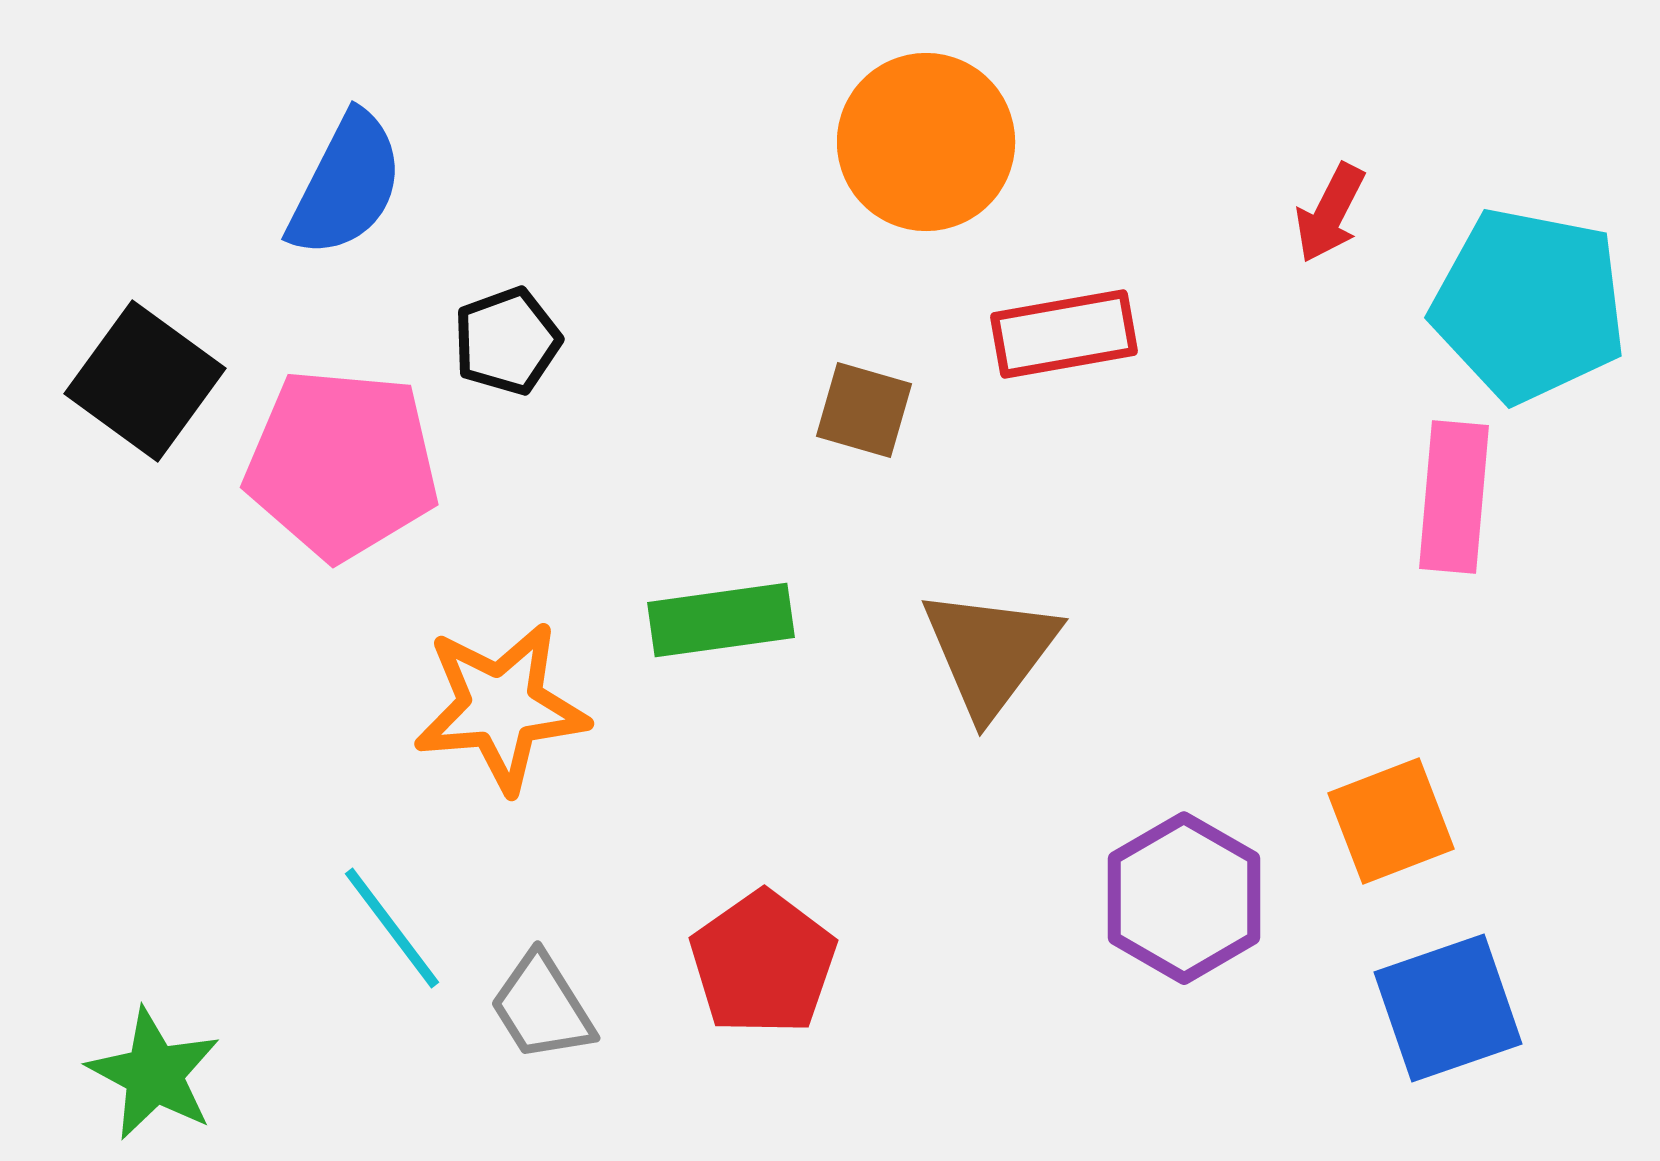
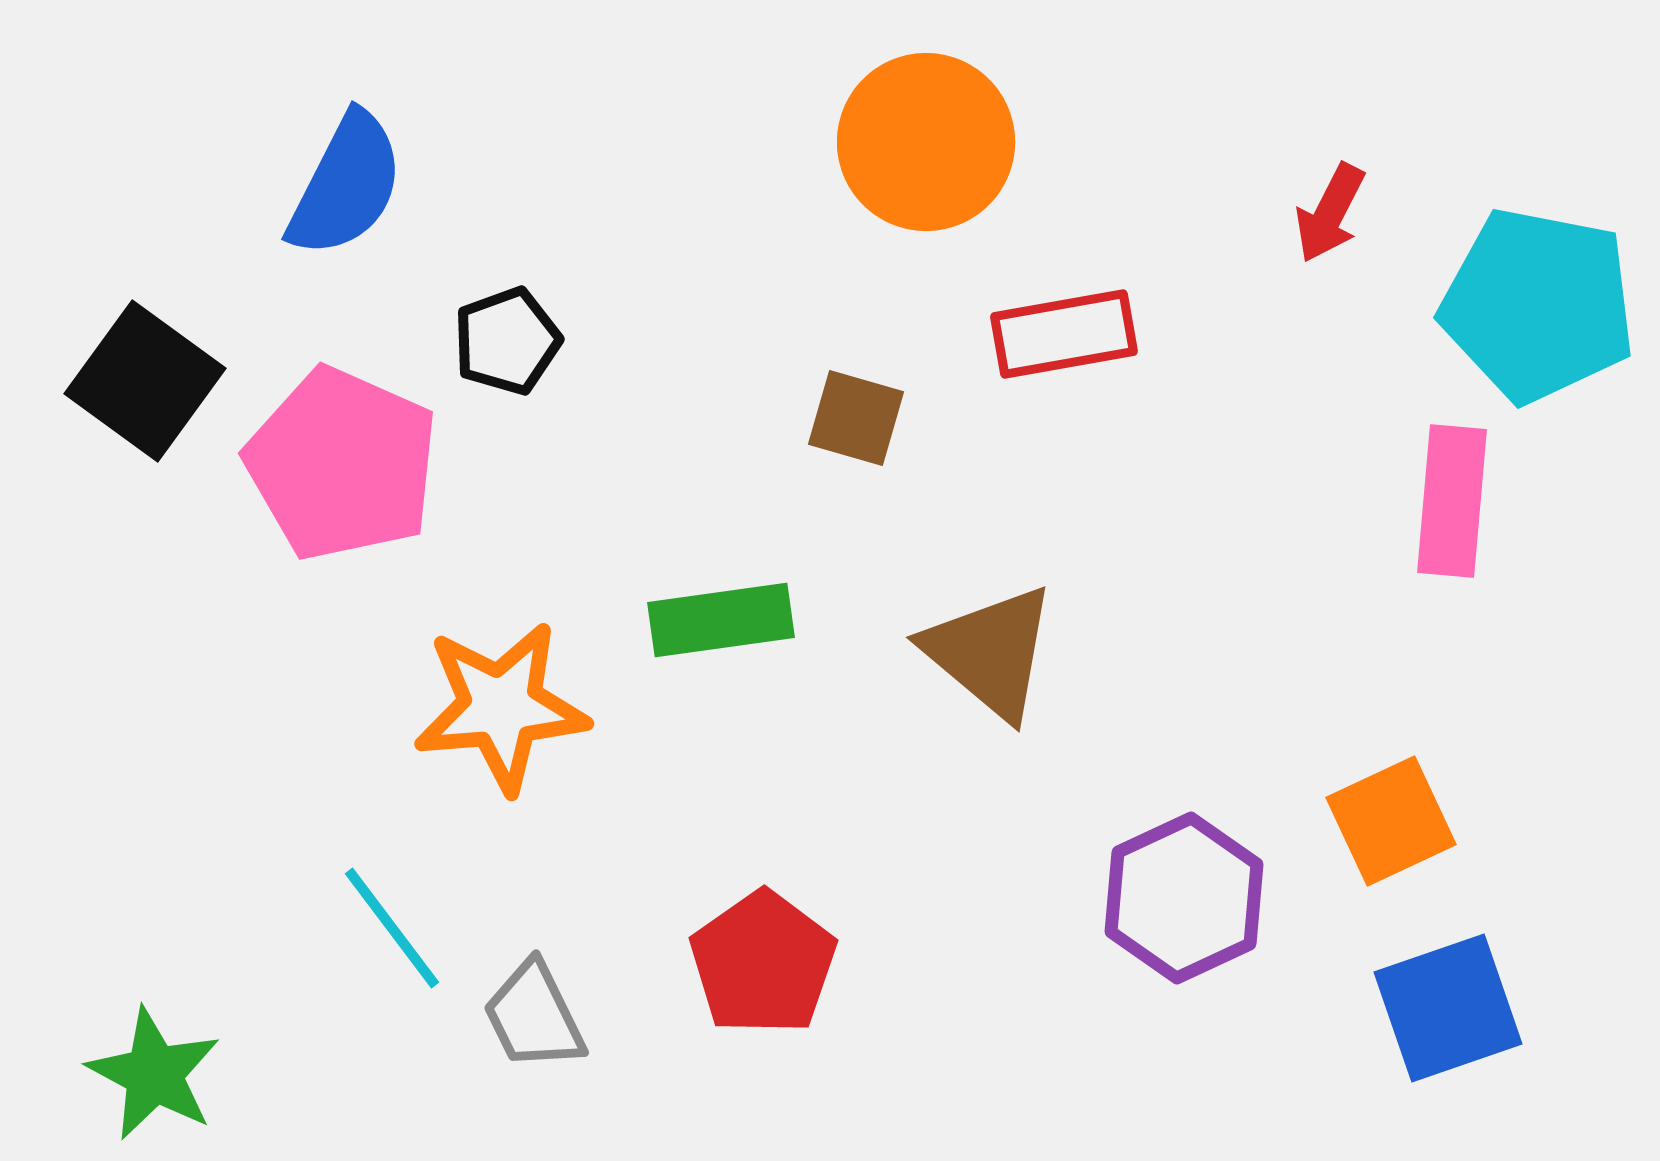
cyan pentagon: moved 9 px right
brown square: moved 8 px left, 8 px down
pink pentagon: rotated 19 degrees clockwise
pink rectangle: moved 2 px left, 4 px down
brown triangle: rotated 27 degrees counterclockwise
orange square: rotated 4 degrees counterclockwise
purple hexagon: rotated 5 degrees clockwise
gray trapezoid: moved 8 px left, 9 px down; rotated 6 degrees clockwise
